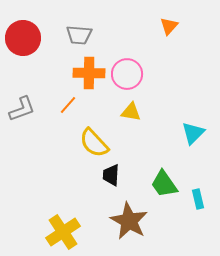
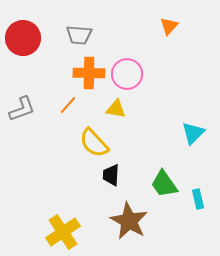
yellow triangle: moved 15 px left, 3 px up
